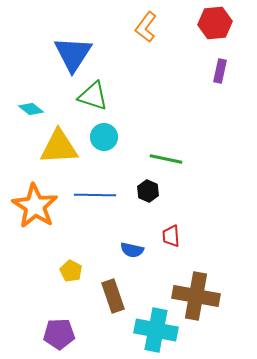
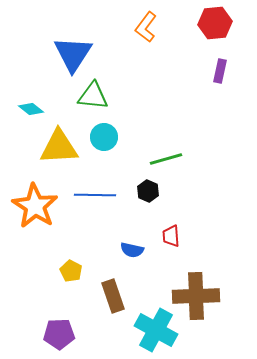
green triangle: rotated 12 degrees counterclockwise
green line: rotated 28 degrees counterclockwise
brown cross: rotated 12 degrees counterclockwise
cyan cross: rotated 18 degrees clockwise
